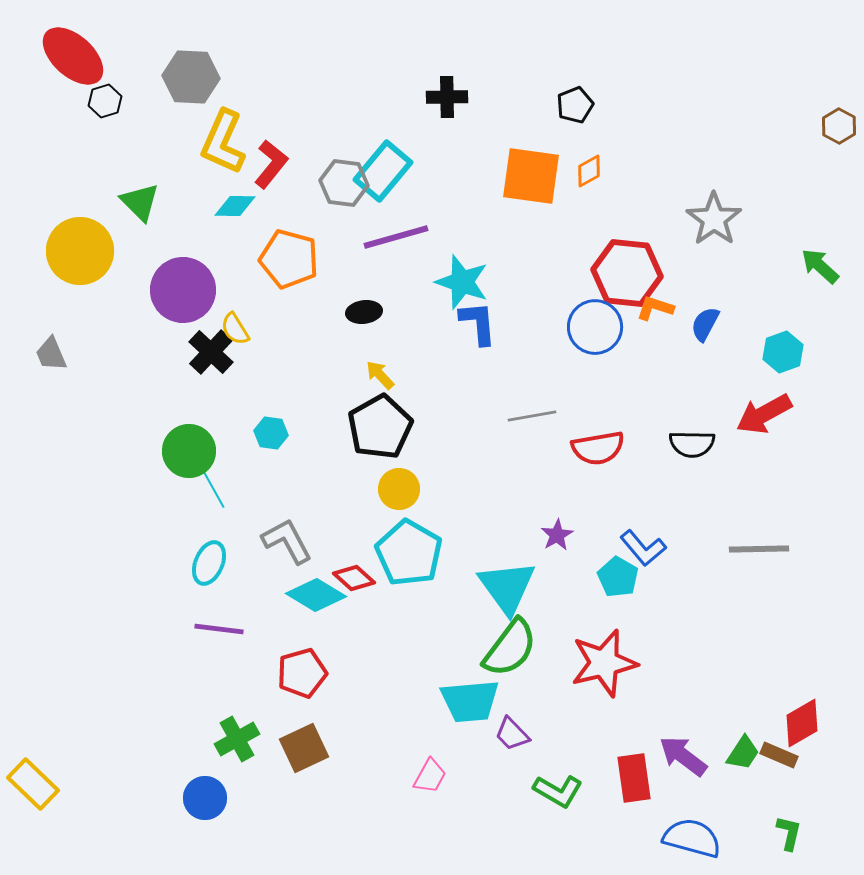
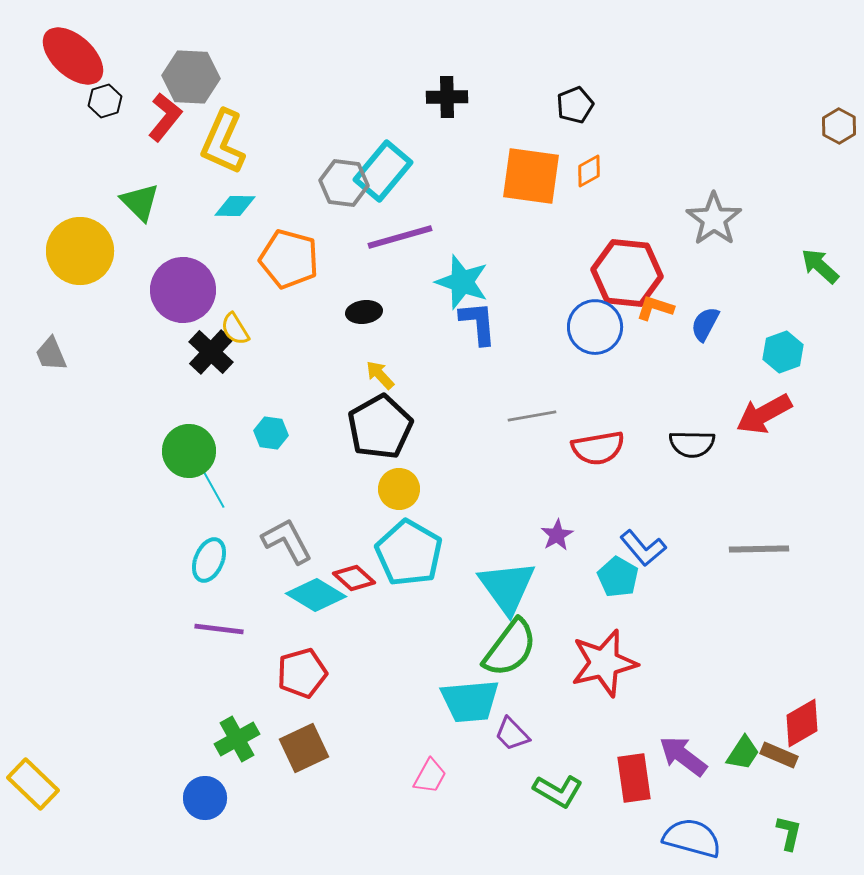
red L-shape at (271, 164): moved 106 px left, 47 px up
purple line at (396, 237): moved 4 px right
cyan ellipse at (209, 563): moved 3 px up
